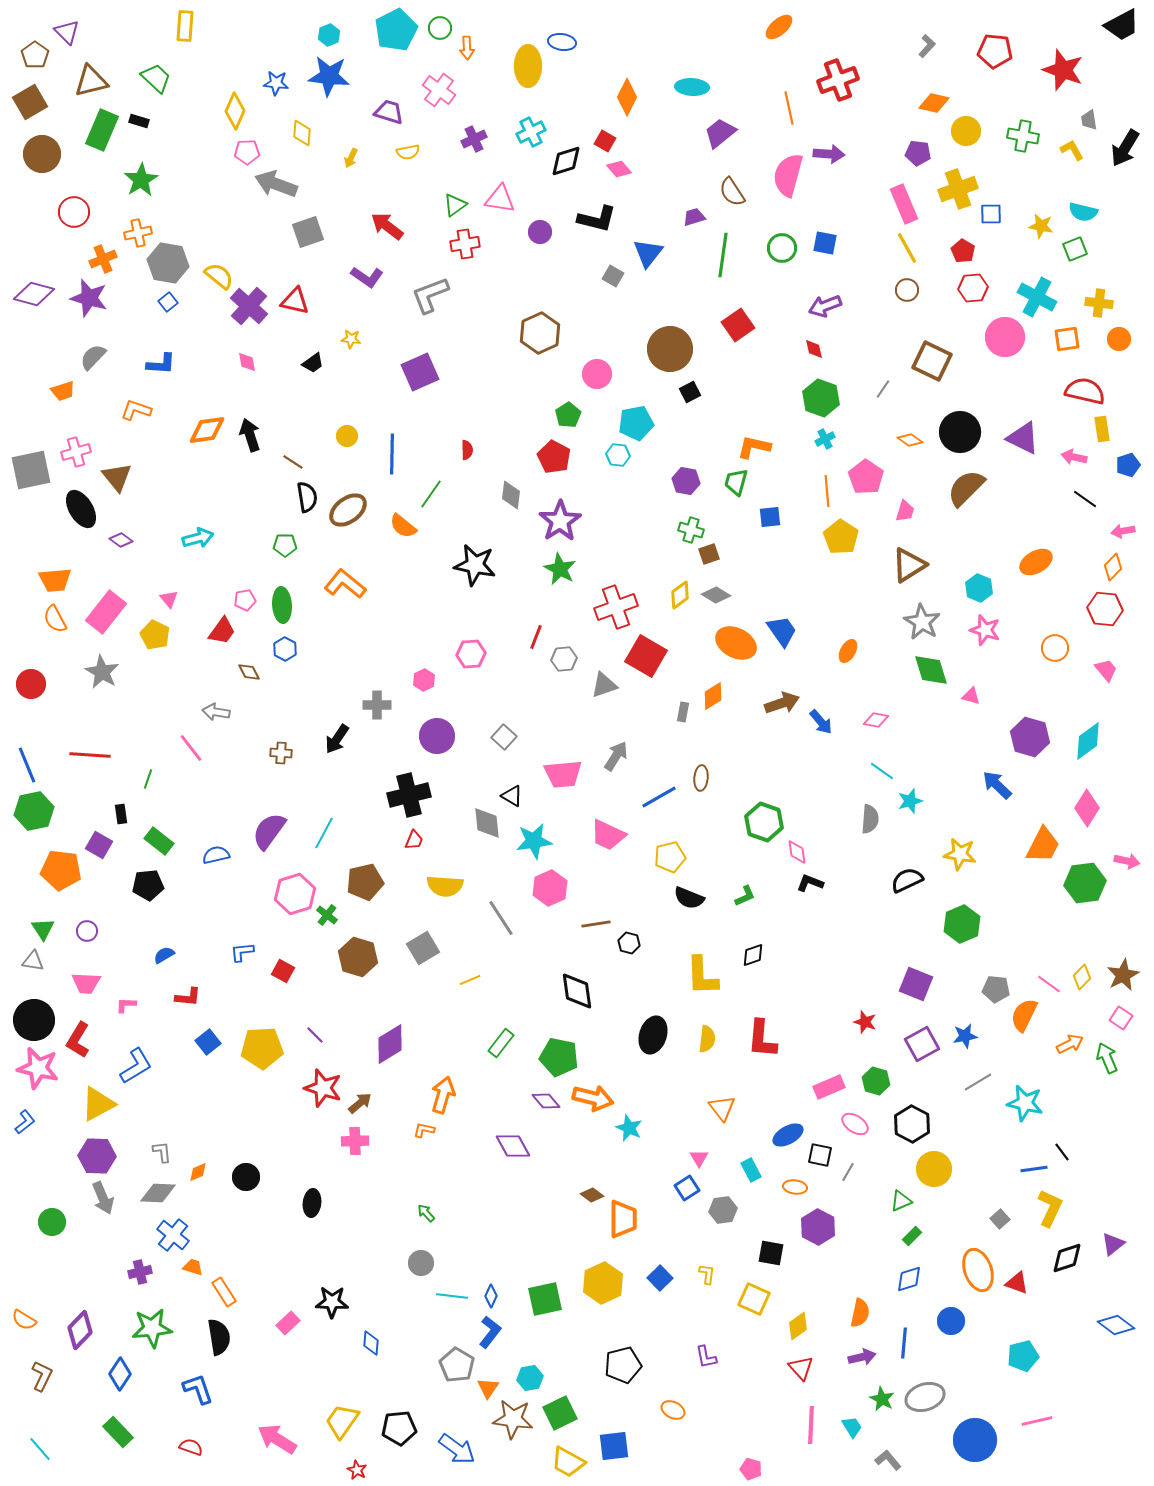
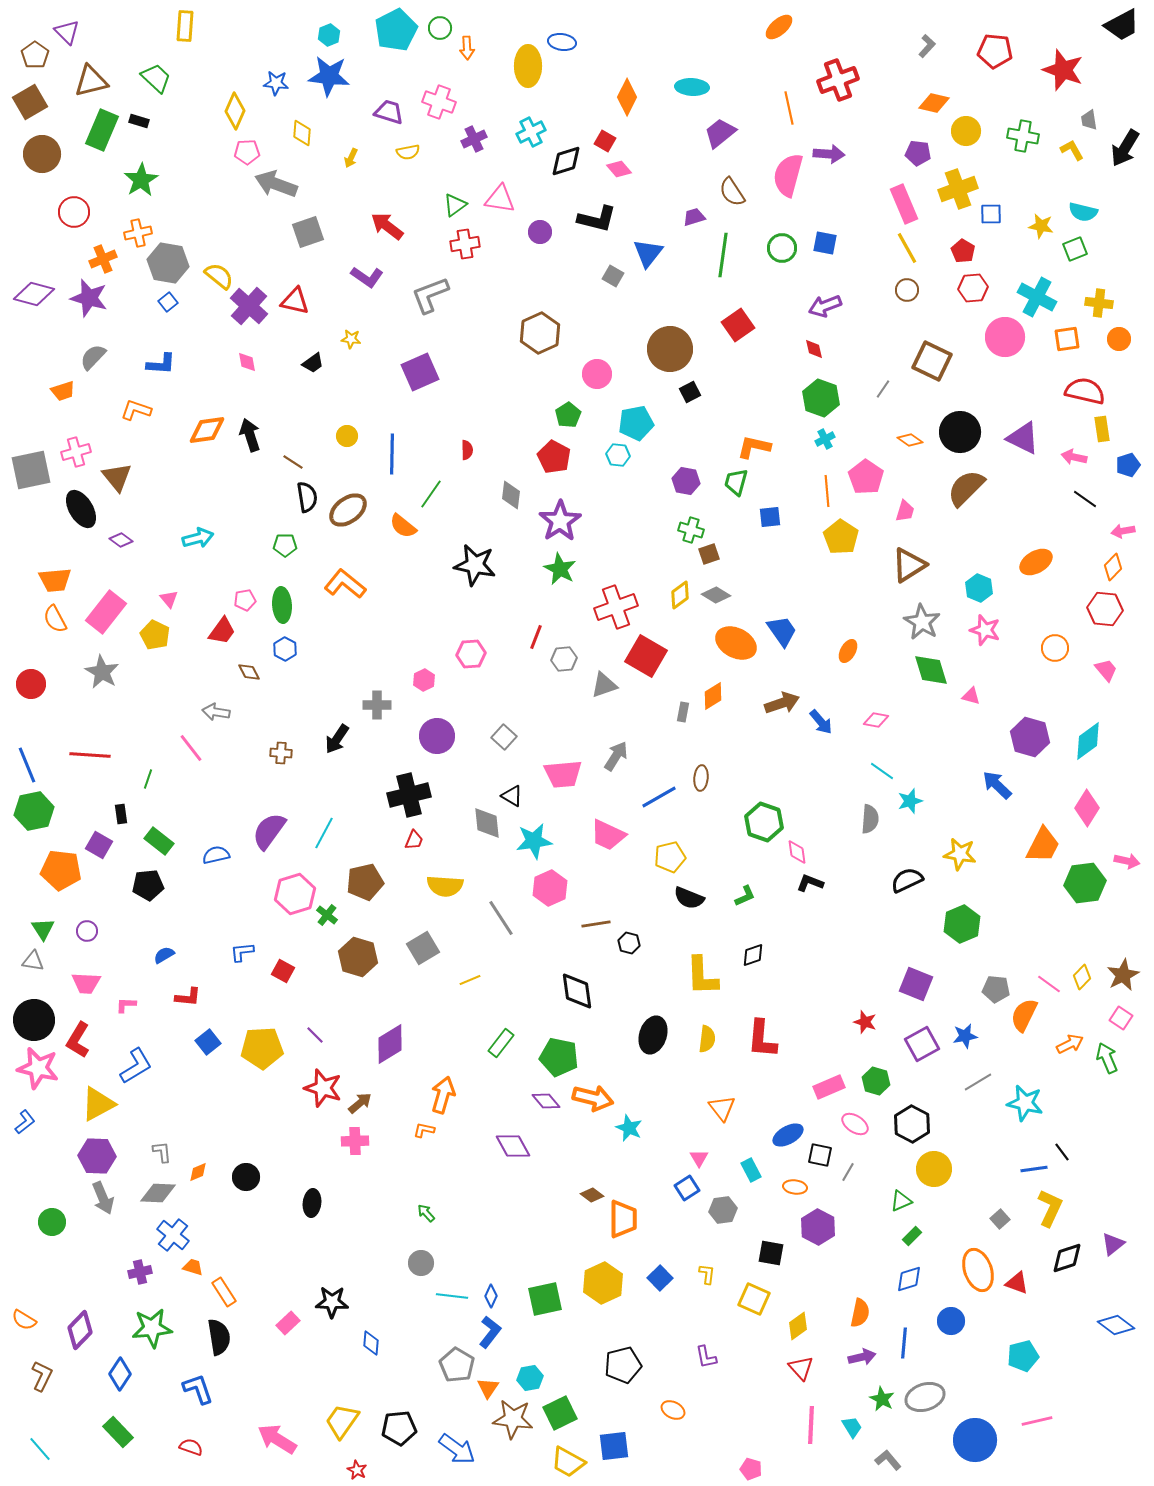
pink cross at (439, 90): moved 12 px down; rotated 16 degrees counterclockwise
